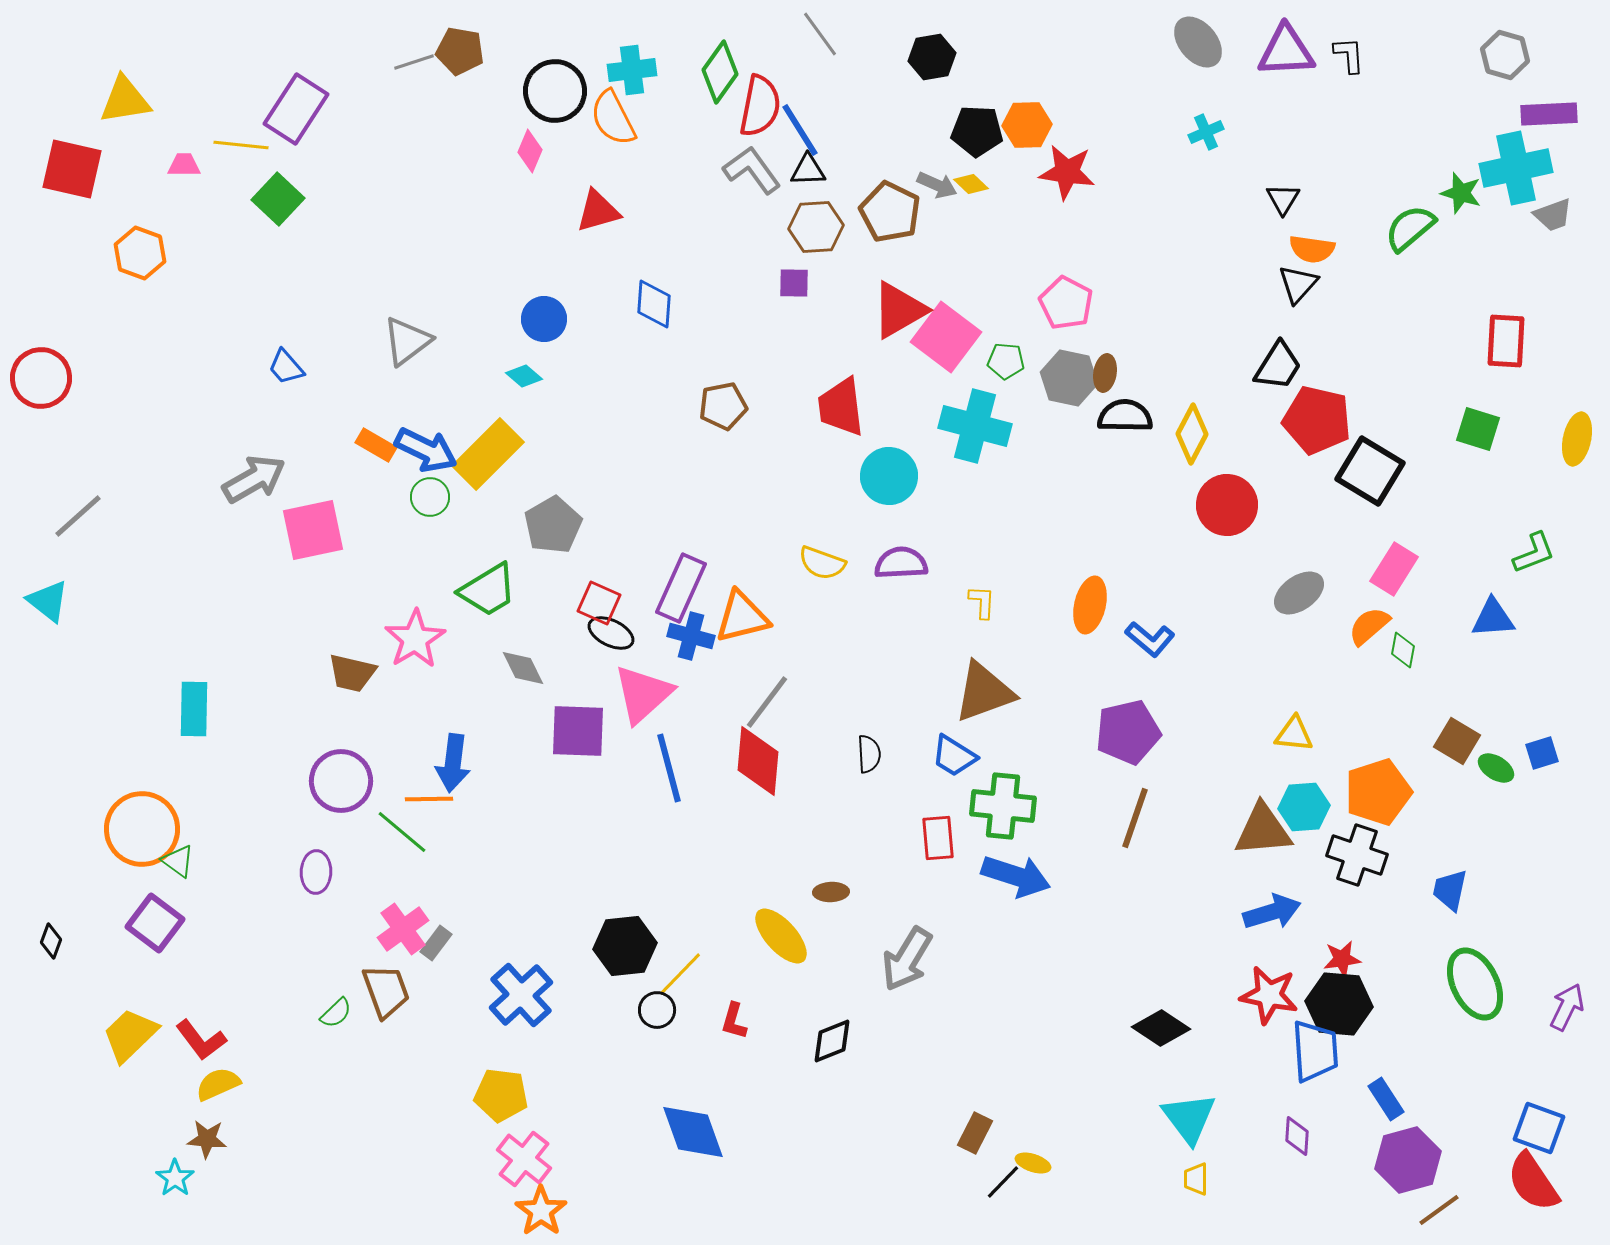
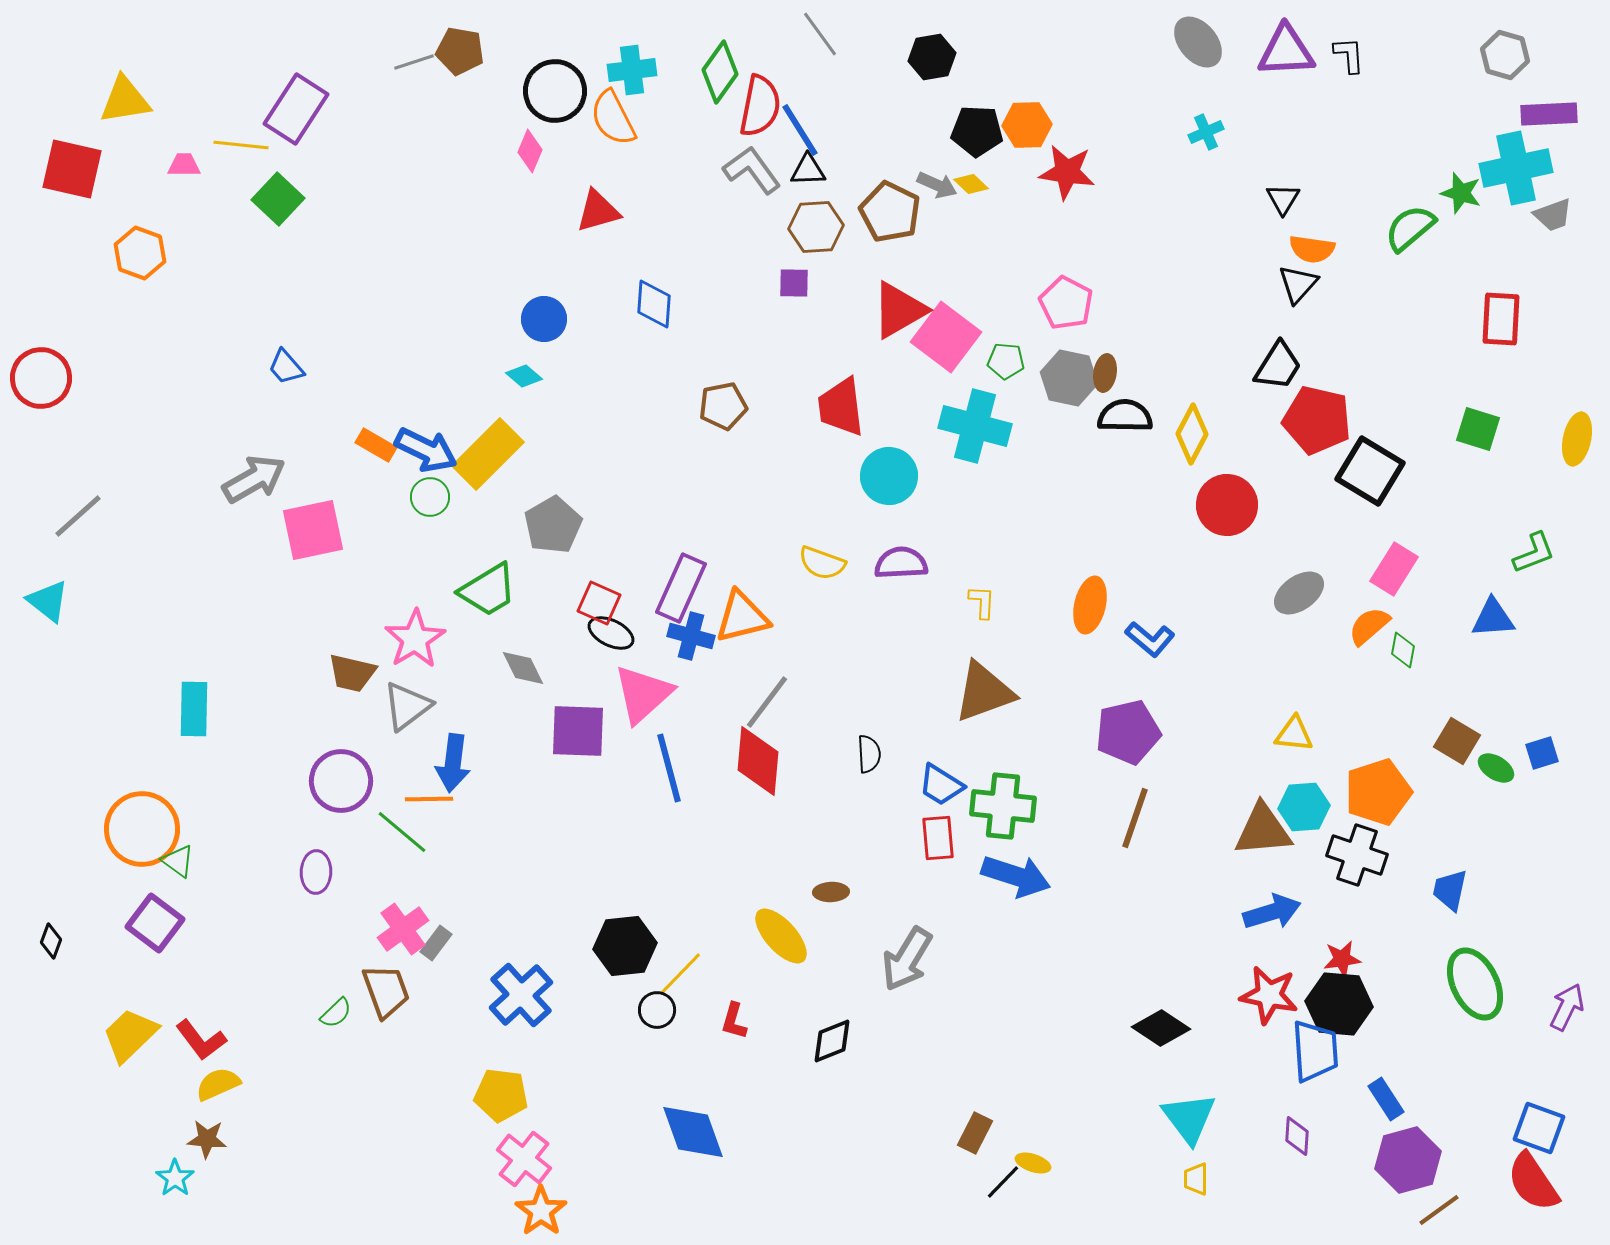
gray triangle at (407, 341): moved 365 px down
red rectangle at (1506, 341): moved 5 px left, 22 px up
blue trapezoid at (954, 756): moved 13 px left, 29 px down
